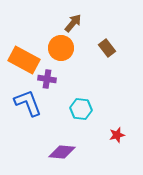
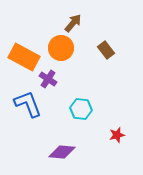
brown rectangle: moved 1 px left, 2 px down
orange rectangle: moved 3 px up
purple cross: moved 1 px right; rotated 24 degrees clockwise
blue L-shape: moved 1 px down
